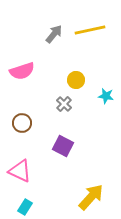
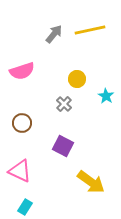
yellow circle: moved 1 px right, 1 px up
cyan star: rotated 21 degrees clockwise
yellow arrow: moved 15 px up; rotated 84 degrees clockwise
